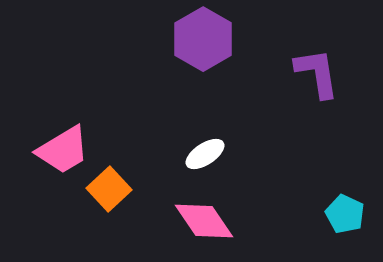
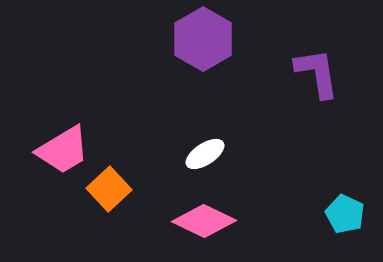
pink diamond: rotated 30 degrees counterclockwise
